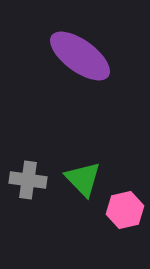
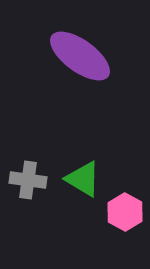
green triangle: rotated 15 degrees counterclockwise
pink hexagon: moved 2 px down; rotated 18 degrees counterclockwise
